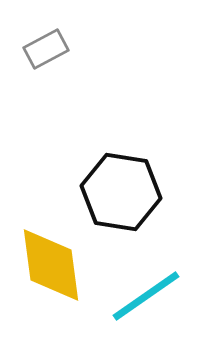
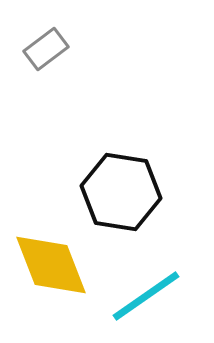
gray rectangle: rotated 9 degrees counterclockwise
yellow diamond: rotated 14 degrees counterclockwise
